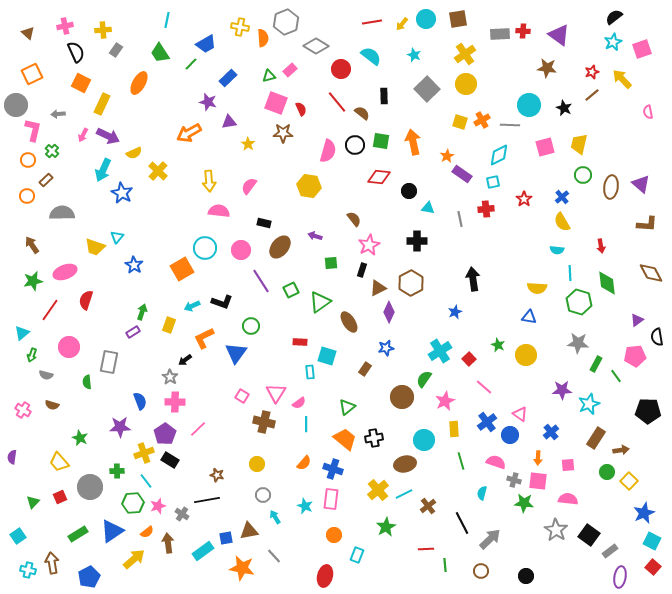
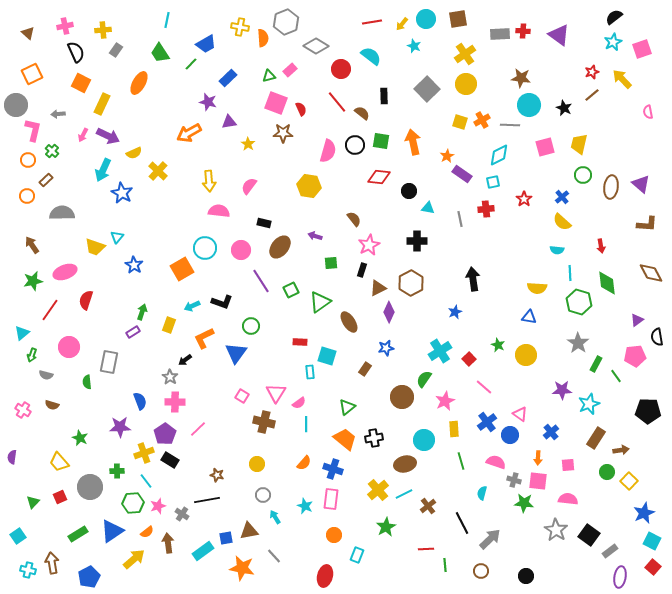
cyan star at (414, 55): moved 9 px up
brown star at (547, 68): moved 26 px left, 10 px down
yellow semicircle at (562, 222): rotated 18 degrees counterclockwise
gray star at (578, 343): rotated 30 degrees clockwise
